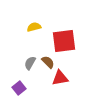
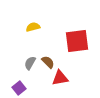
yellow semicircle: moved 1 px left
red square: moved 13 px right
